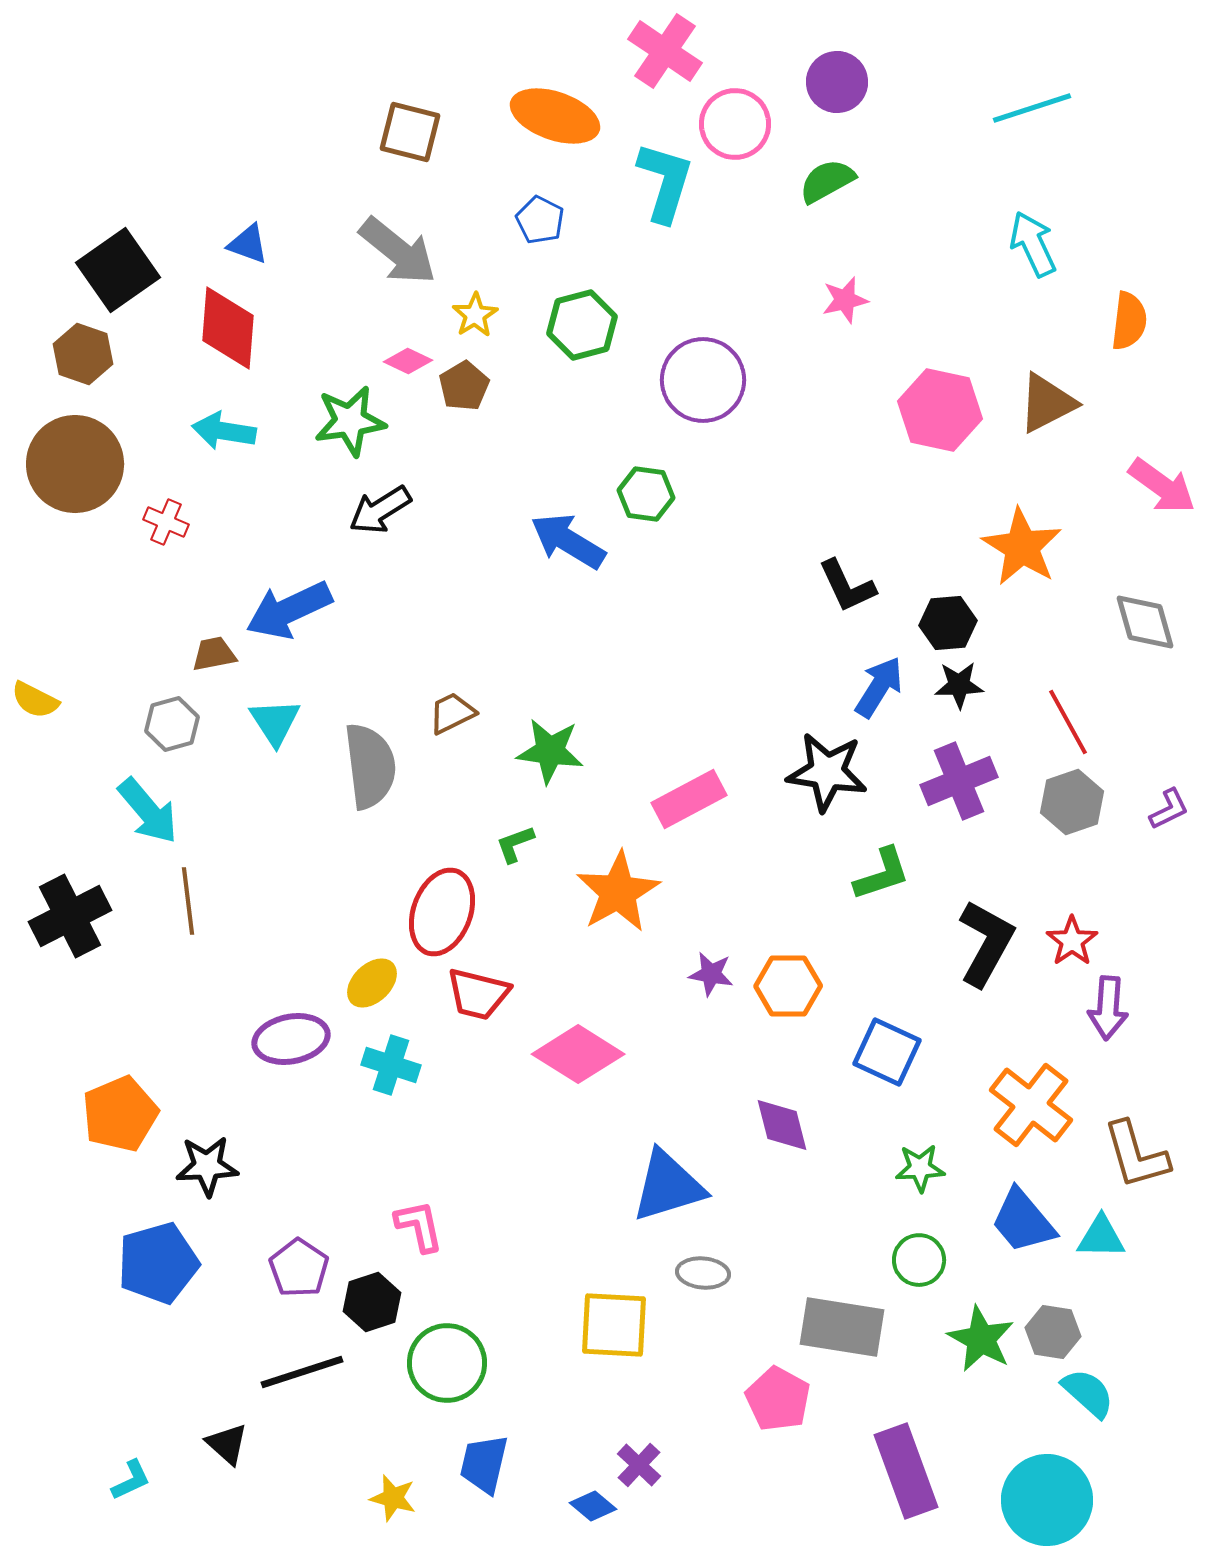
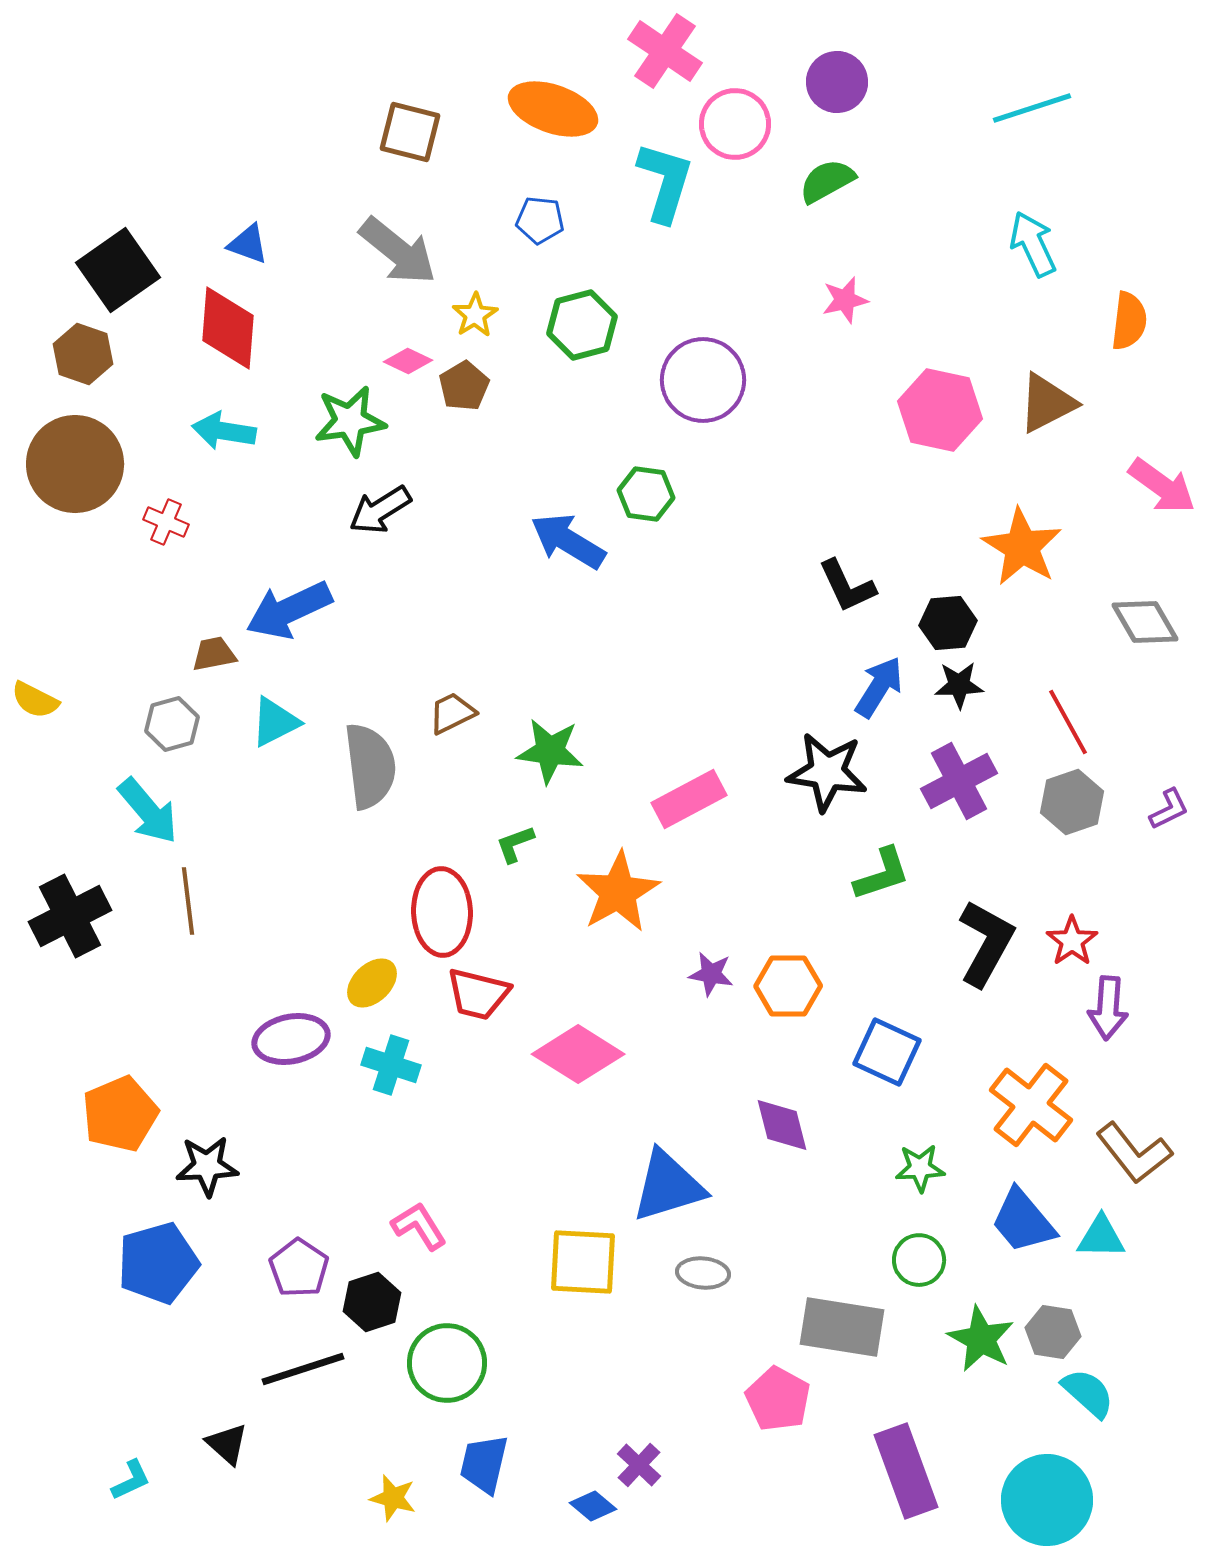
orange ellipse at (555, 116): moved 2 px left, 7 px up
blue pentagon at (540, 220): rotated 21 degrees counterclockwise
gray diamond at (1145, 622): rotated 14 degrees counterclockwise
cyan triangle at (275, 722): rotated 36 degrees clockwise
purple cross at (959, 781): rotated 6 degrees counterclockwise
red ellipse at (442, 912): rotated 22 degrees counterclockwise
brown L-shape at (1136, 1155): moved 2 px left, 2 px up; rotated 22 degrees counterclockwise
pink L-shape at (419, 1226): rotated 20 degrees counterclockwise
yellow square at (614, 1325): moved 31 px left, 63 px up
black line at (302, 1372): moved 1 px right, 3 px up
